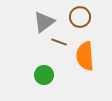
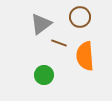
gray triangle: moved 3 px left, 2 px down
brown line: moved 1 px down
